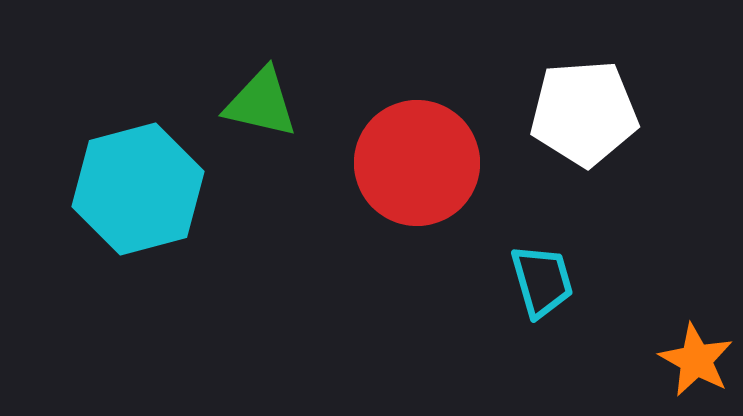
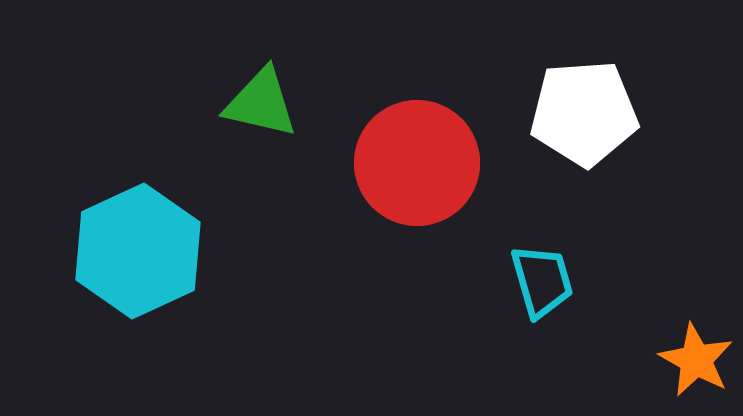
cyan hexagon: moved 62 px down; rotated 10 degrees counterclockwise
